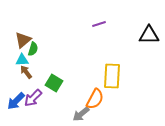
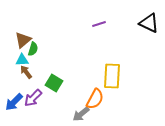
black triangle: moved 12 px up; rotated 25 degrees clockwise
blue arrow: moved 2 px left, 1 px down
